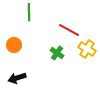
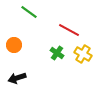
green line: rotated 54 degrees counterclockwise
yellow cross: moved 4 px left, 5 px down
